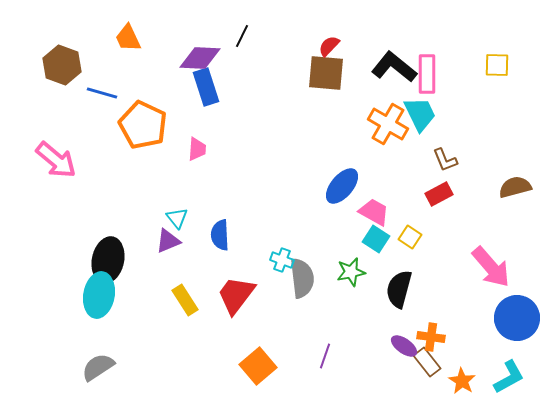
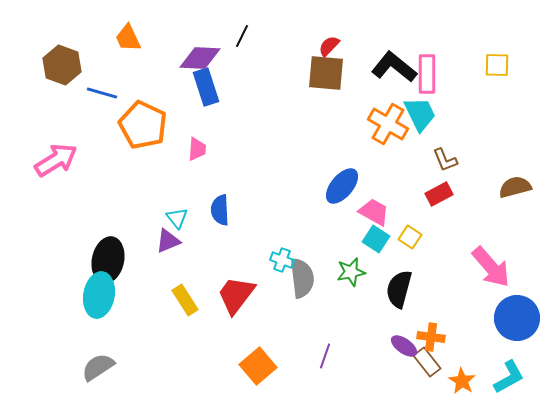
pink arrow at (56, 160): rotated 72 degrees counterclockwise
blue semicircle at (220, 235): moved 25 px up
